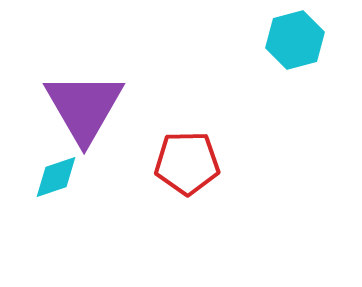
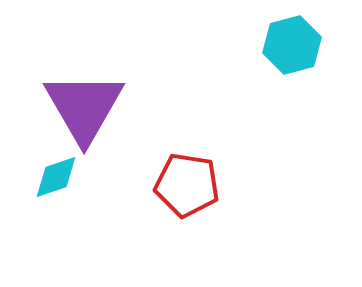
cyan hexagon: moved 3 px left, 5 px down
red pentagon: moved 22 px down; rotated 10 degrees clockwise
